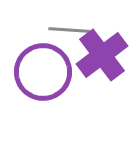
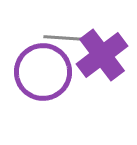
gray line: moved 5 px left, 8 px down
